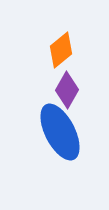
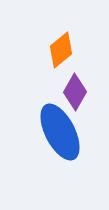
purple diamond: moved 8 px right, 2 px down
